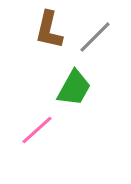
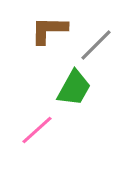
brown L-shape: rotated 78 degrees clockwise
gray line: moved 1 px right, 8 px down
